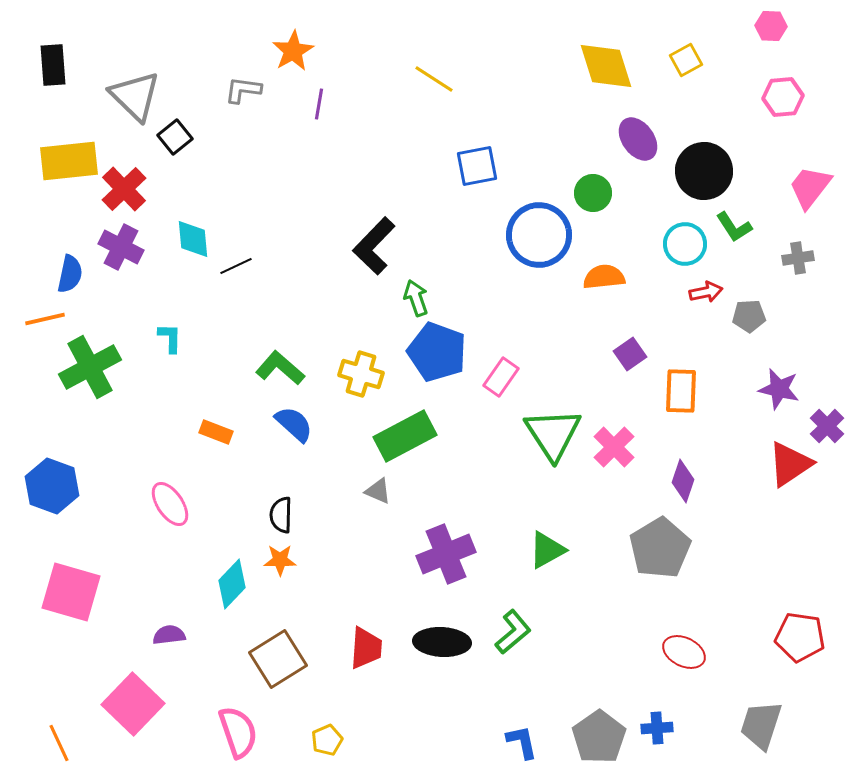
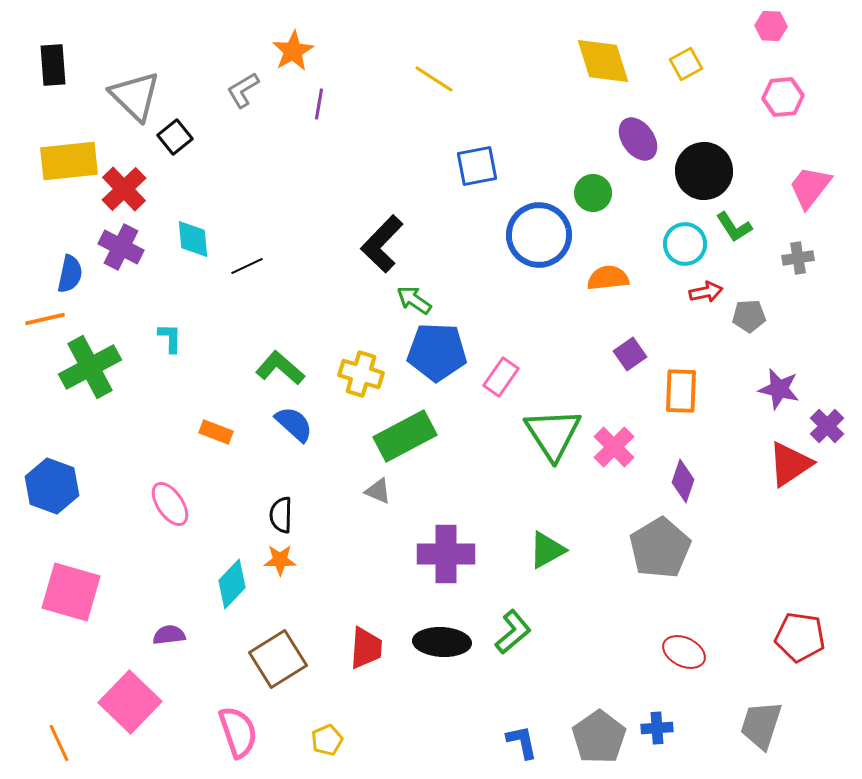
yellow square at (686, 60): moved 4 px down
yellow diamond at (606, 66): moved 3 px left, 5 px up
gray L-shape at (243, 90): rotated 39 degrees counterclockwise
black L-shape at (374, 246): moved 8 px right, 2 px up
black line at (236, 266): moved 11 px right
orange semicircle at (604, 277): moved 4 px right, 1 px down
green arrow at (416, 298): moved 2 px left, 2 px down; rotated 36 degrees counterclockwise
blue pentagon at (437, 352): rotated 18 degrees counterclockwise
purple cross at (446, 554): rotated 22 degrees clockwise
pink square at (133, 704): moved 3 px left, 2 px up
